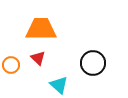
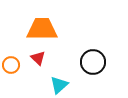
orange trapezoid: moved 1 px right
black circle: moved 1 px up
cyan triangle: rotated 36 degrees clockwise
